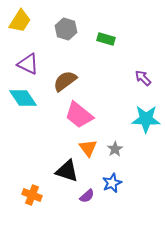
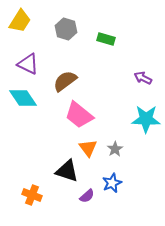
purple arrow: rotated 18 degrees counterclockwise
